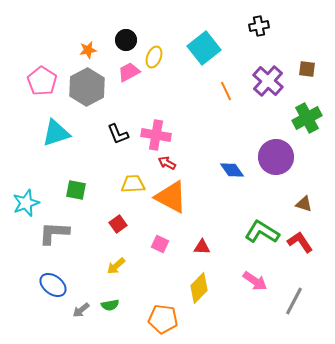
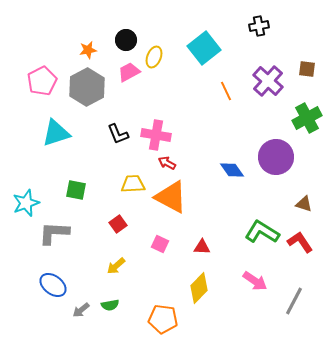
pink pentagon: rotated 12 degrees clockwise
